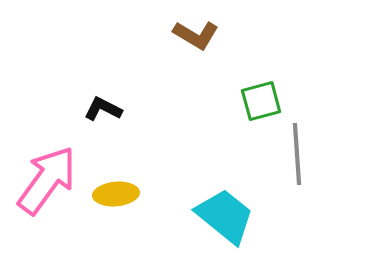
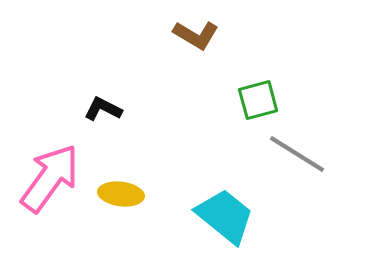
green square: moved 3 px left, 1 px up
gray line: rotated 54 degrees counterclockwise
pink arrow: moved 3 px right, 2 px up
yellow ellipse: moved 5 px right; rotated 12 degrees clockwise
